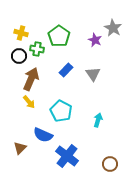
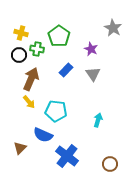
purple star: moved 4 px left, 9 px down
black circle: moved 1 px up
cyan pentagon: moved 5 px left; rotated 20 degrees counterclockwise
